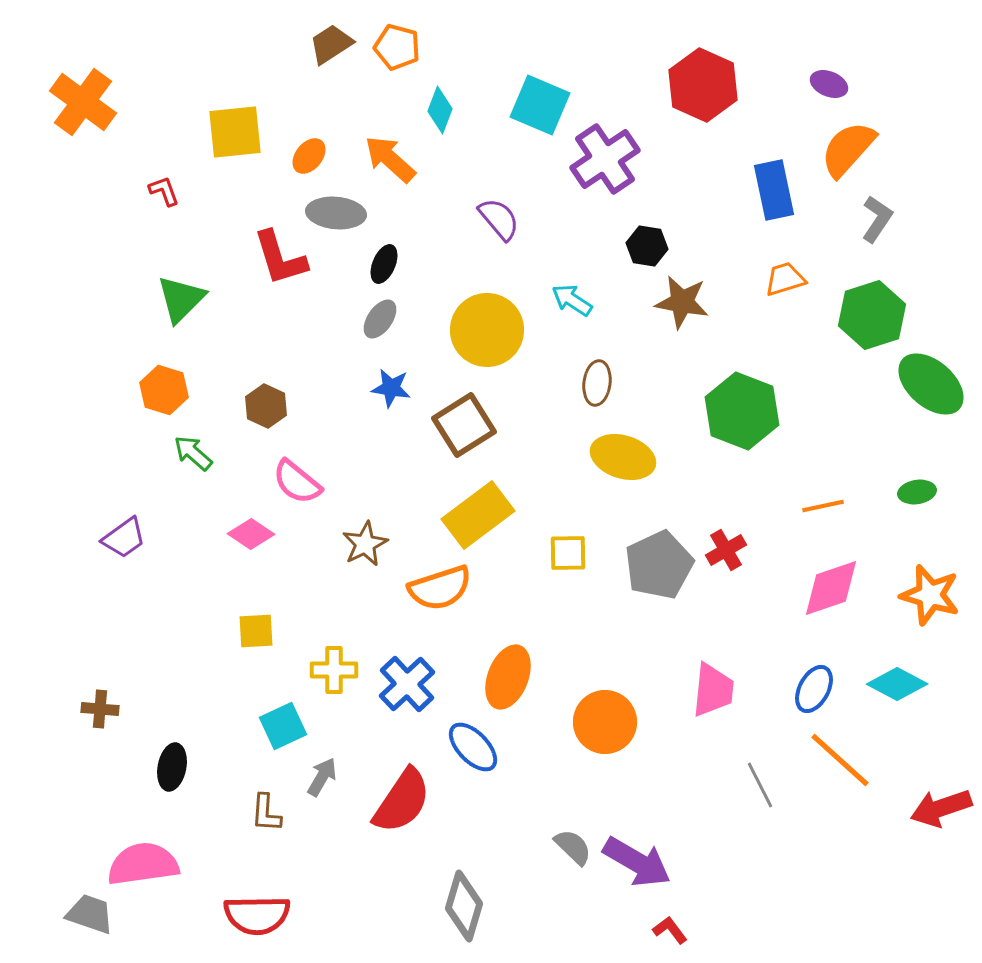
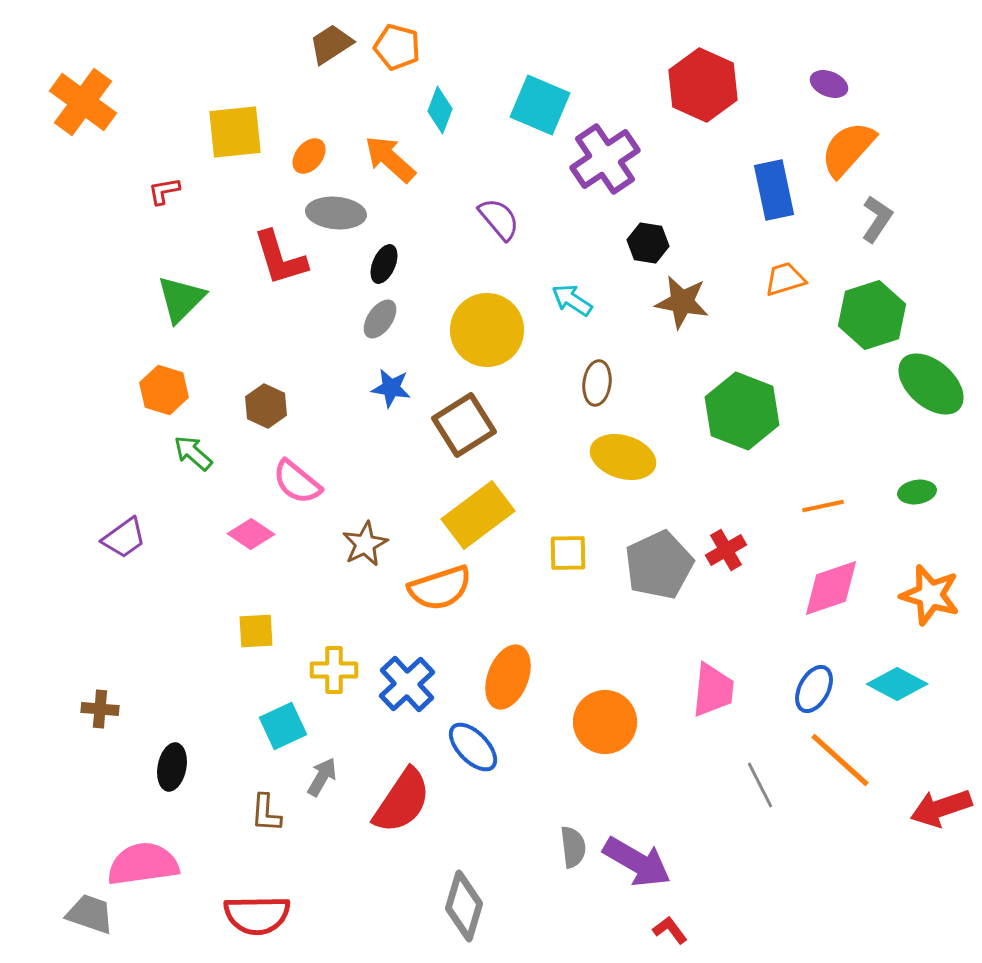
red L-shape at (164, 191): rotated 80 degrees counterclockwise
black hexagon at (647, 246): moved 1 px right, 3 px up
gray semicircle at (573, 847): rotated 39 degrees clockwise
